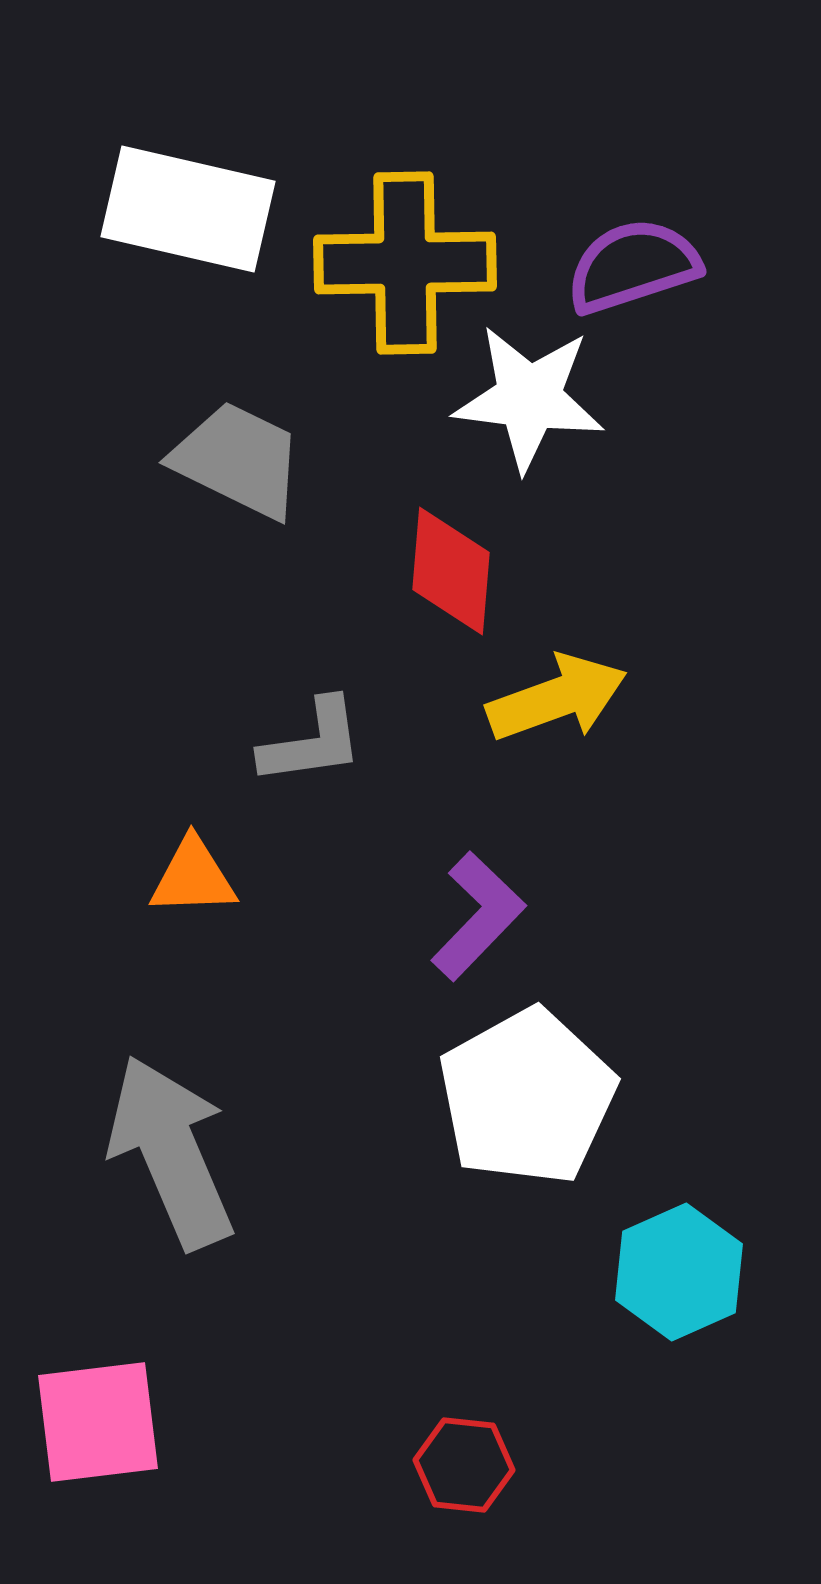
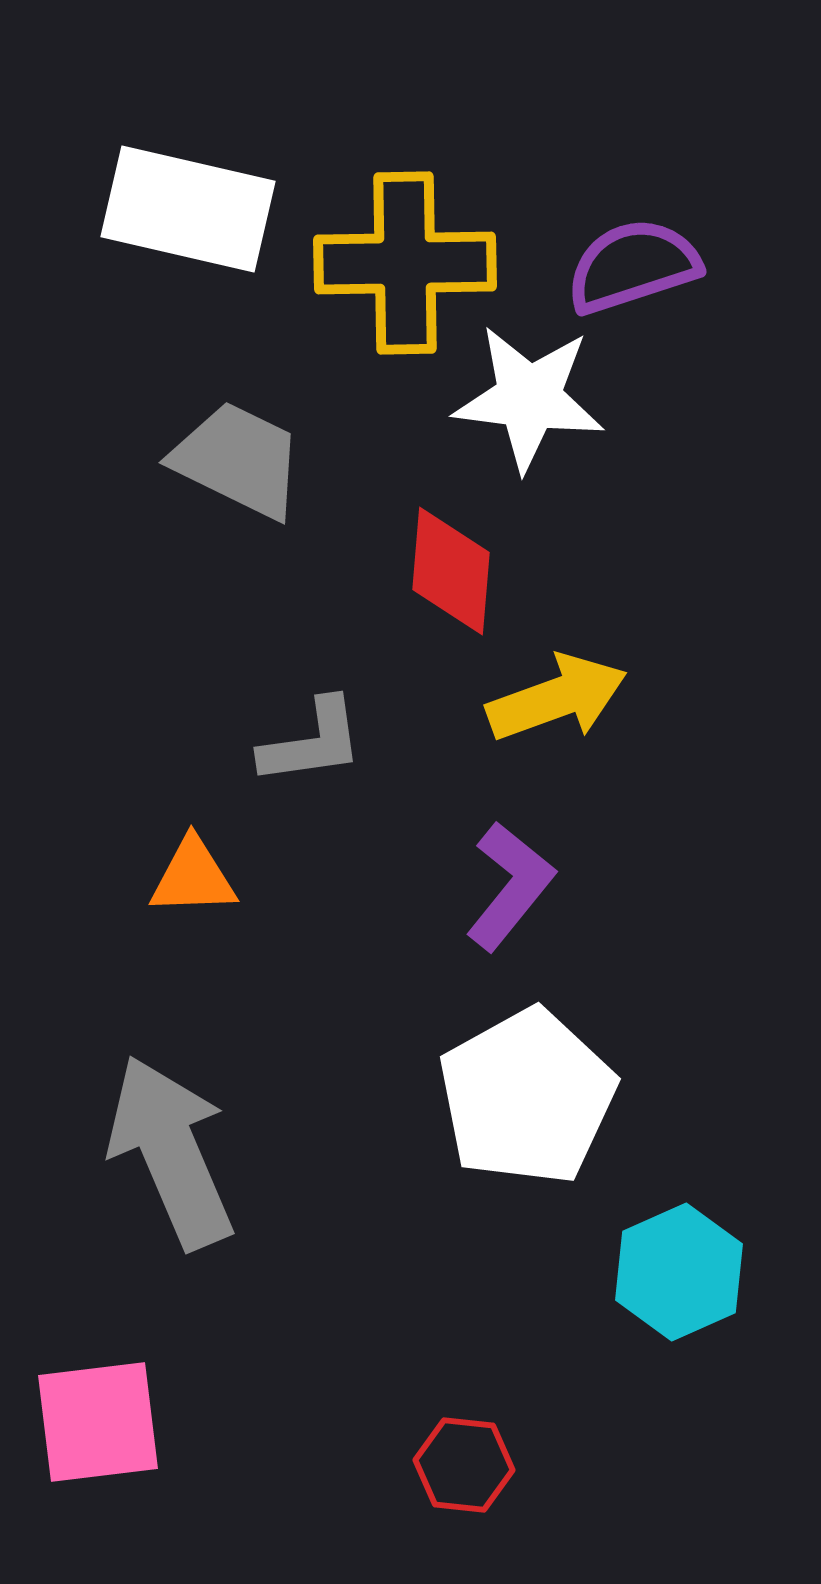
purple L-shape: moved 32 px right, 30 px up; rotated 5 degrees counterclockwise
